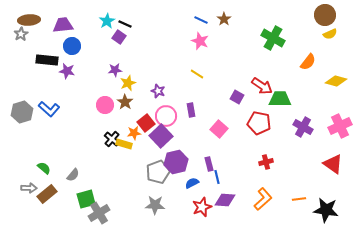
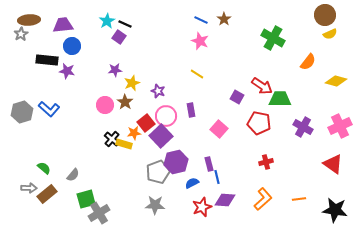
yellow star at (128, 83): moved 4 px right
black star at (326, 210): moved 9 px right
